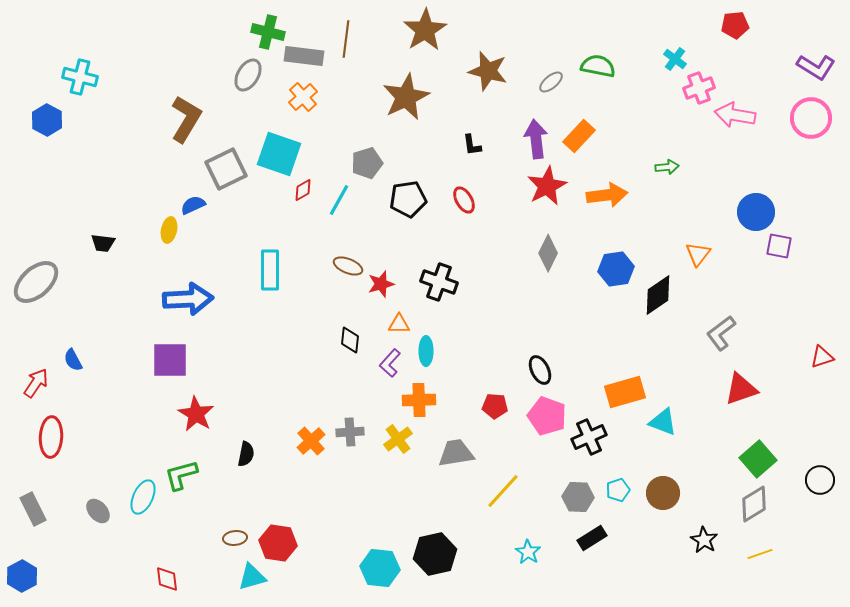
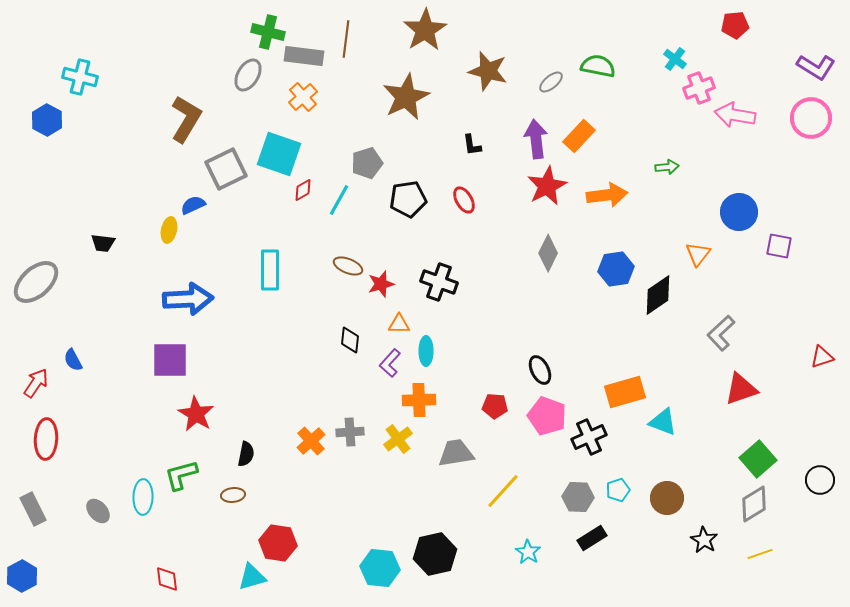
blue circle at (756, 212): moved 17 px left
gray L-shape at (721, 333): rotated 6 degrees counterclockwise
red ellipse at (51, 437): moved 5 px left, 2 px down
brown circle at (663, 493): moved 4 px right, 5 px down
cyan ellipse at (143, 497): rotated 24 degrees counterclockwise
brown ellipse at (235, 538): moved 2 px left, 43 px up
